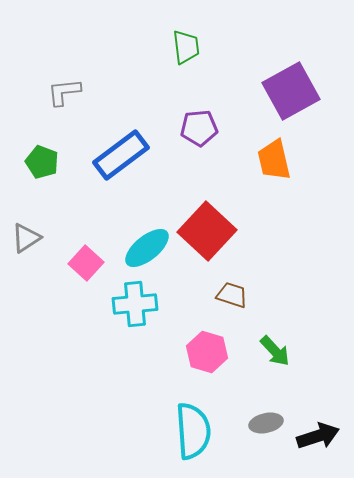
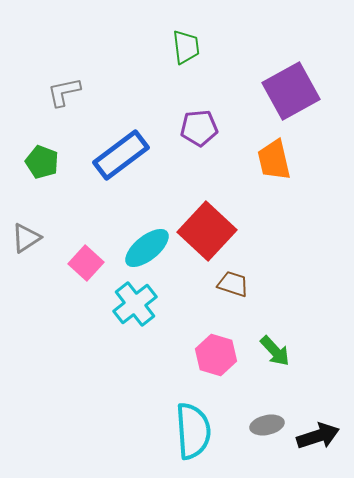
gray L-shape: rotated 6 degrees counterclockwise
brown trapezoid: moved 1 px right, 11 px up
cyan cross: rotated 33 degrees counterclockwise
pink hexagon: moved 9 px right, 3 px down
gray ellipse: moved 1 px right, 2 px down
